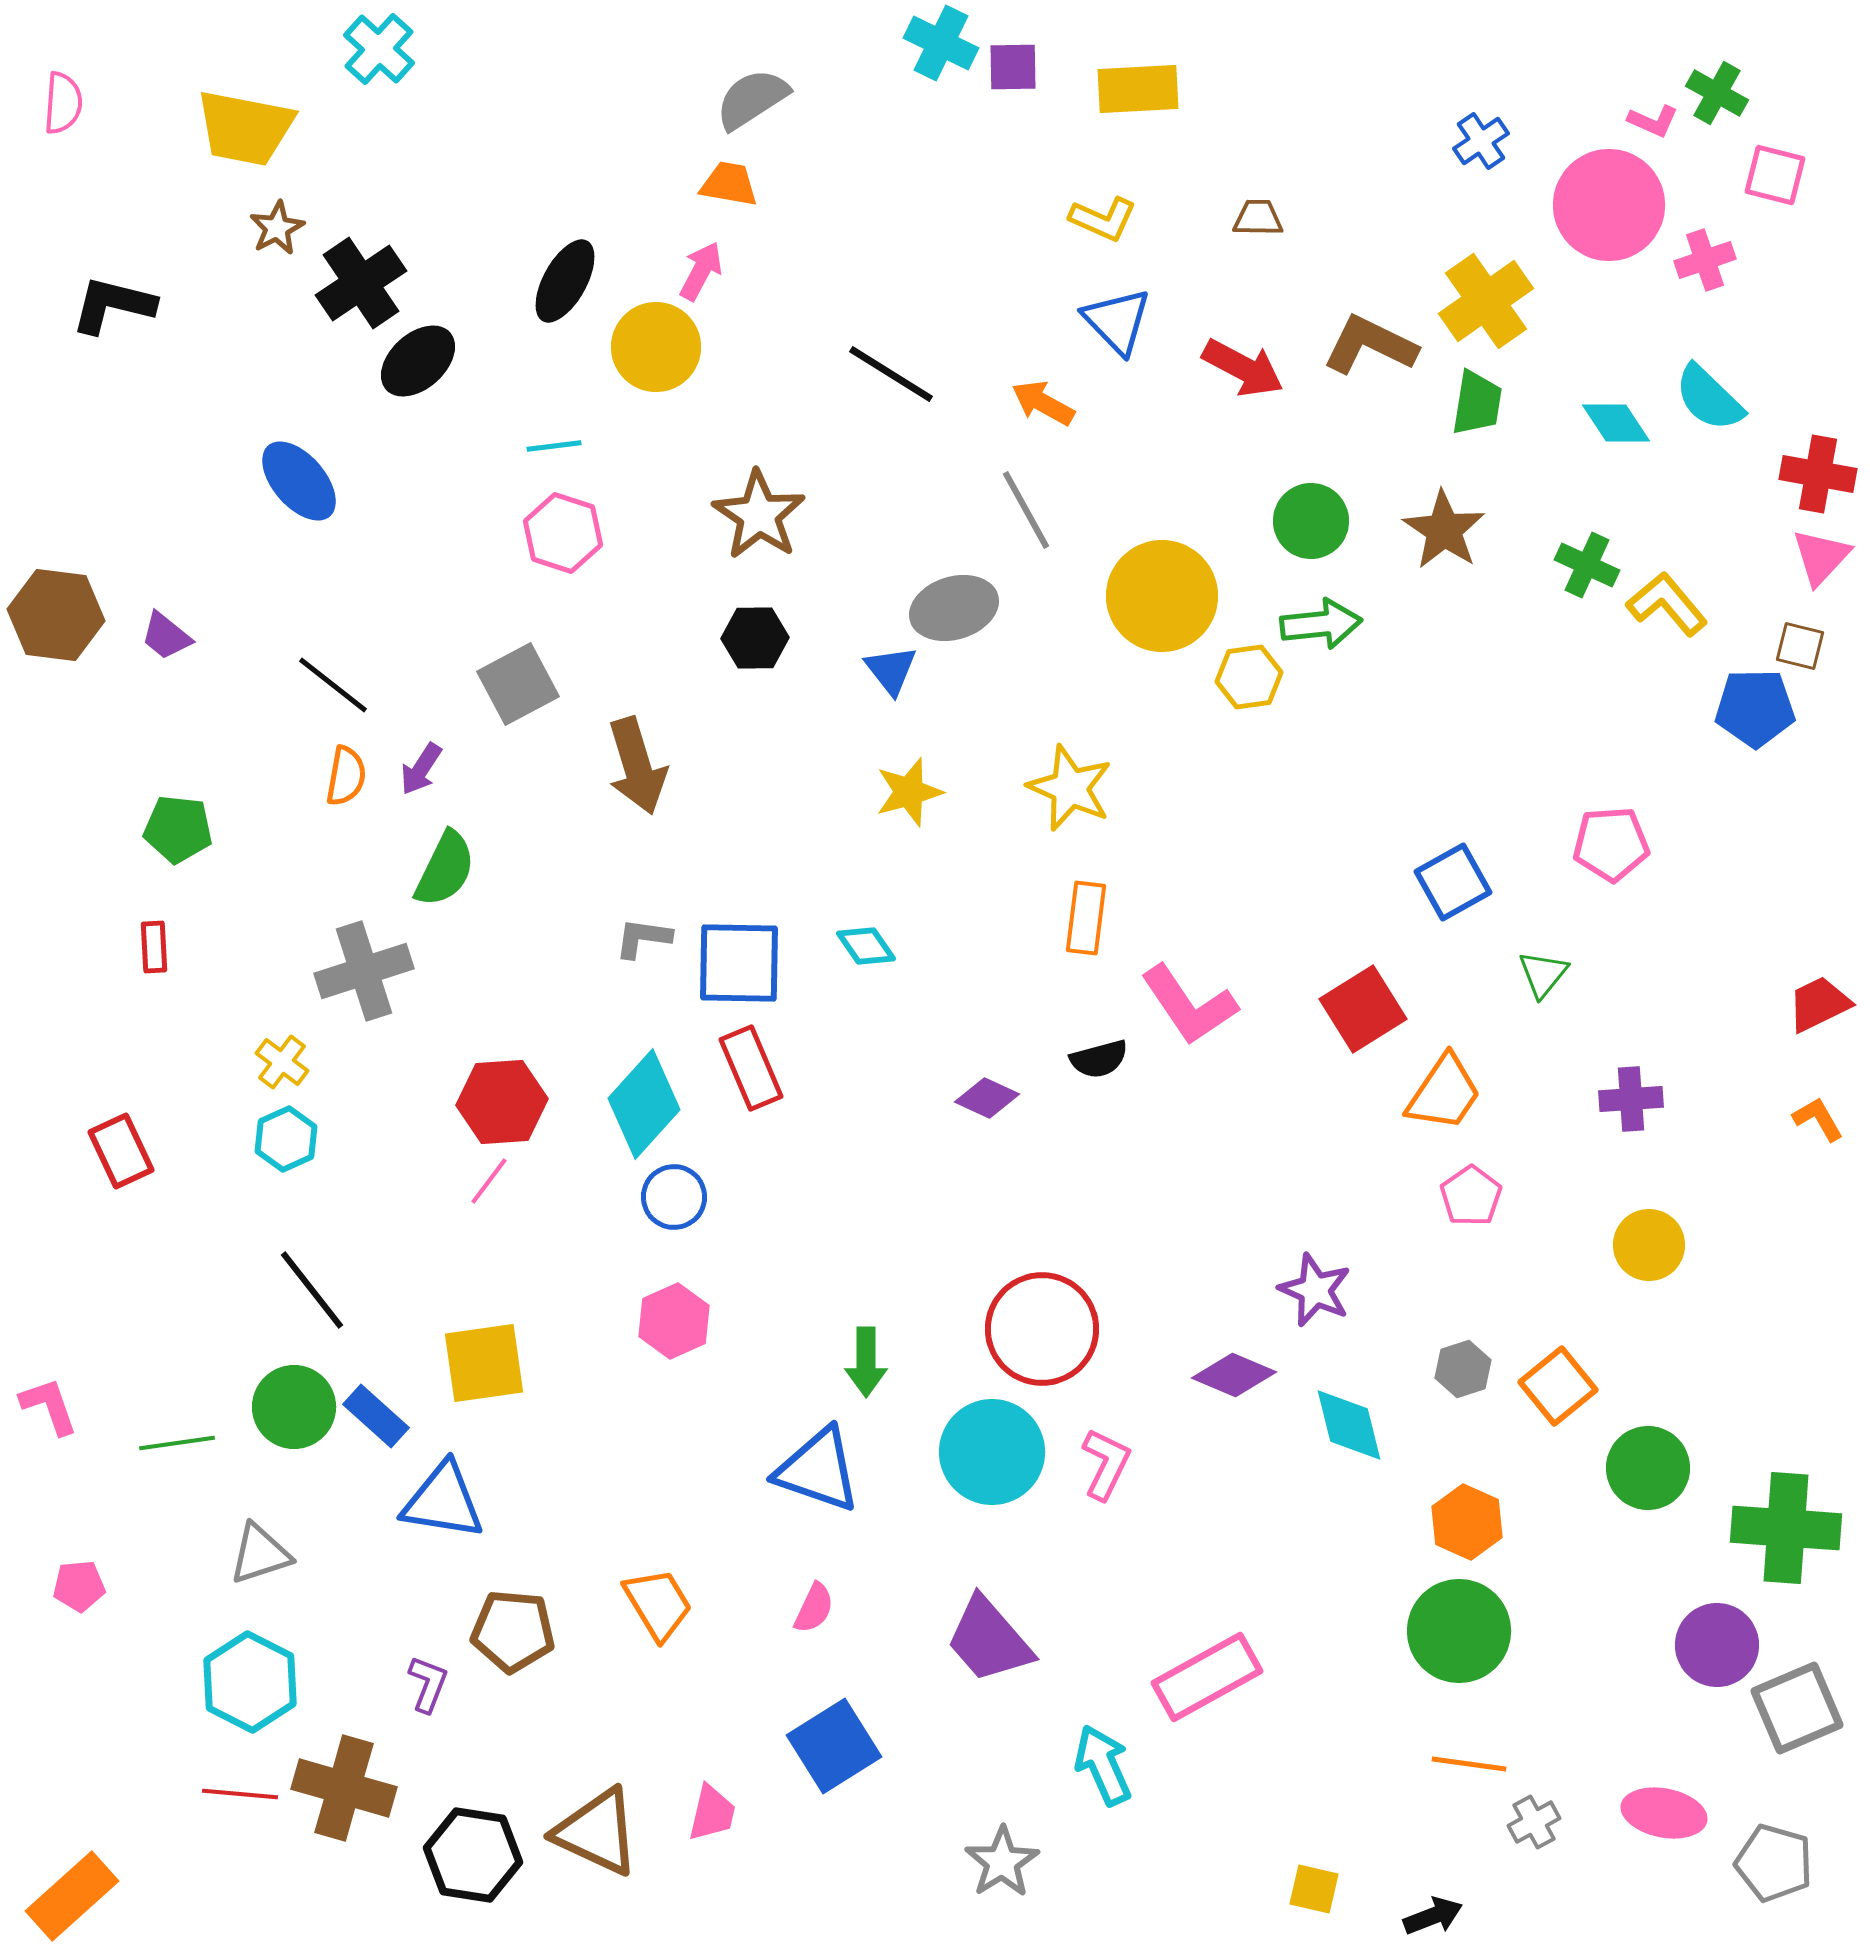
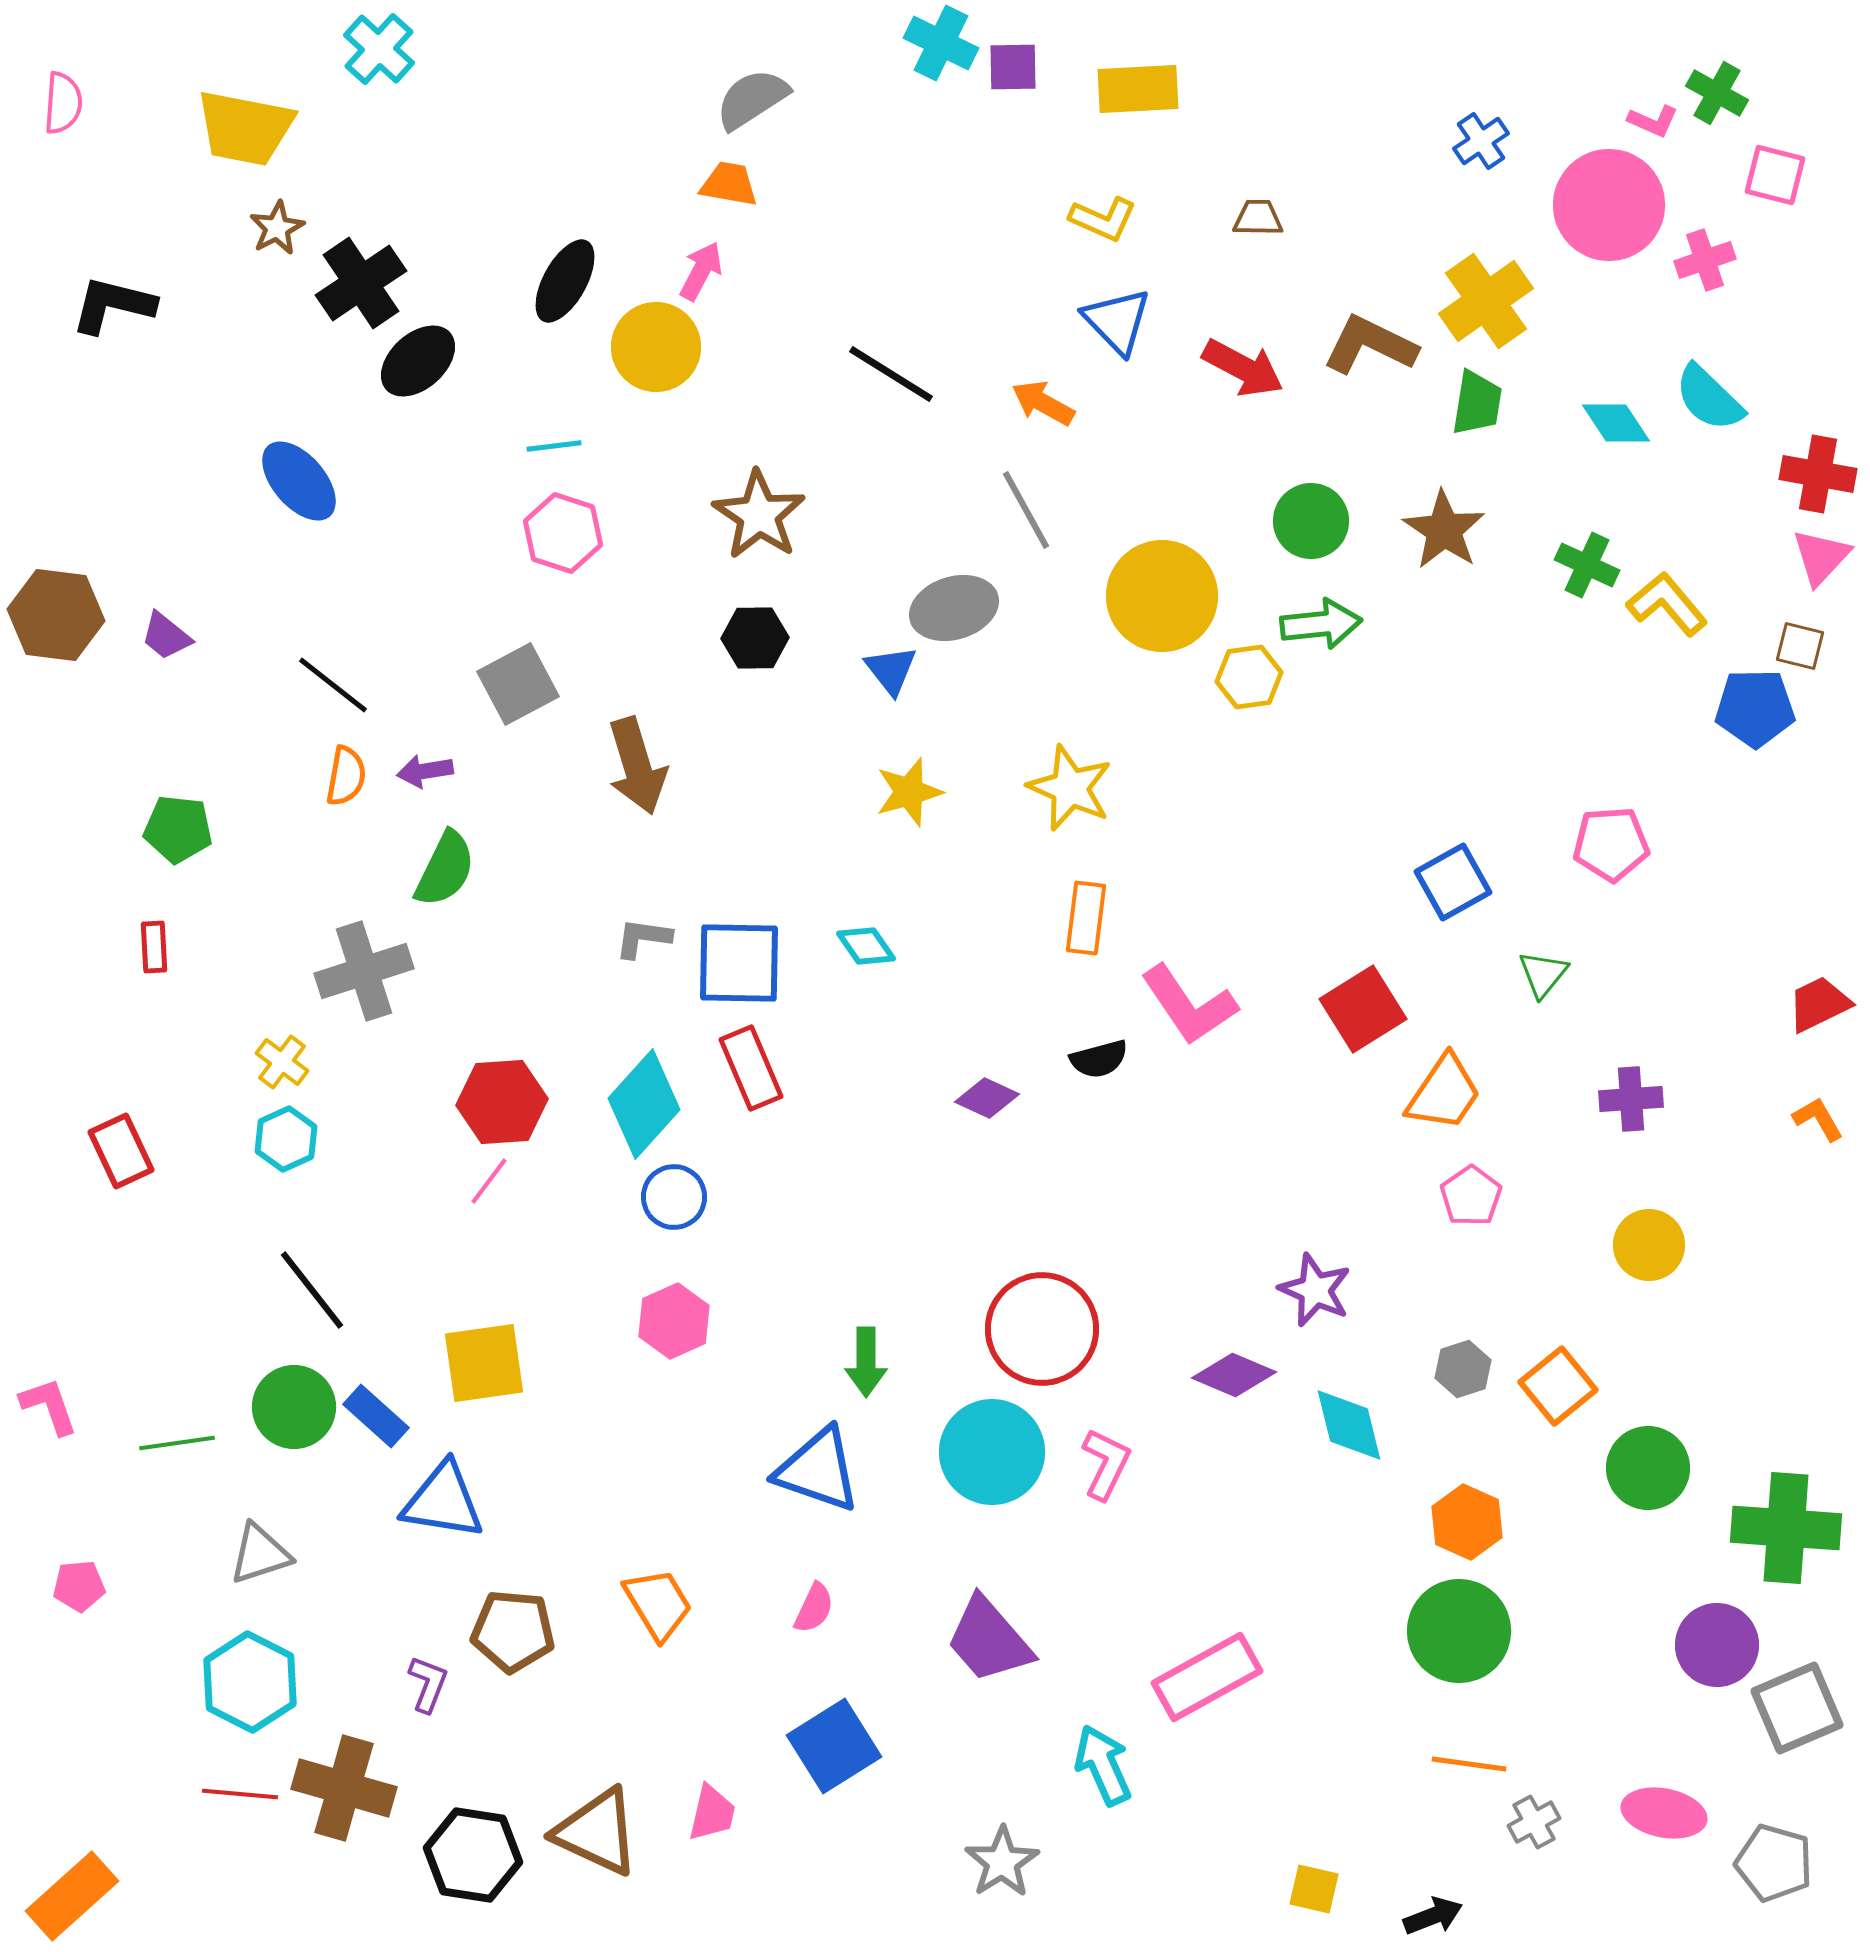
purple arrow at (421, 769): moved 4 px right, 2 px down; rotated 48 degrees clockwise
